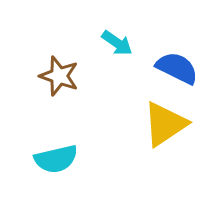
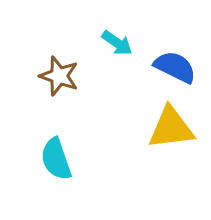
blue semicircle: moved 2 px left, 1 px up
yellow triangle: moved 6 px right, 4 px down; rotated 27 degrees clockwise
cyan semicircle: rotated 84 degrees clockwise
